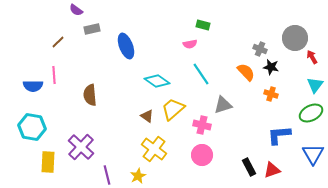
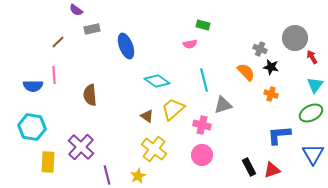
cyan line: moved 3 px right, 6 px down; rotated 20 degrees clockwise
